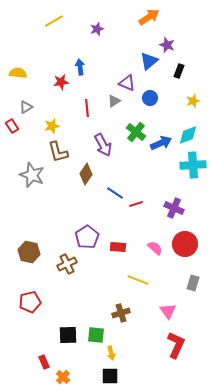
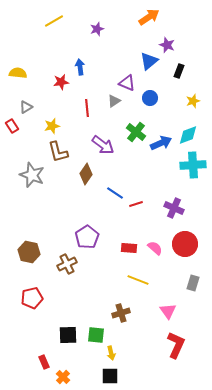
purple arrow at (103, 145): rotated 25 degrees counterclockwise
red rectangle at (118, 247): moved 11 px right, 1 px down
red pentagon at (30, 302): moved 2 px right, 4 px up
